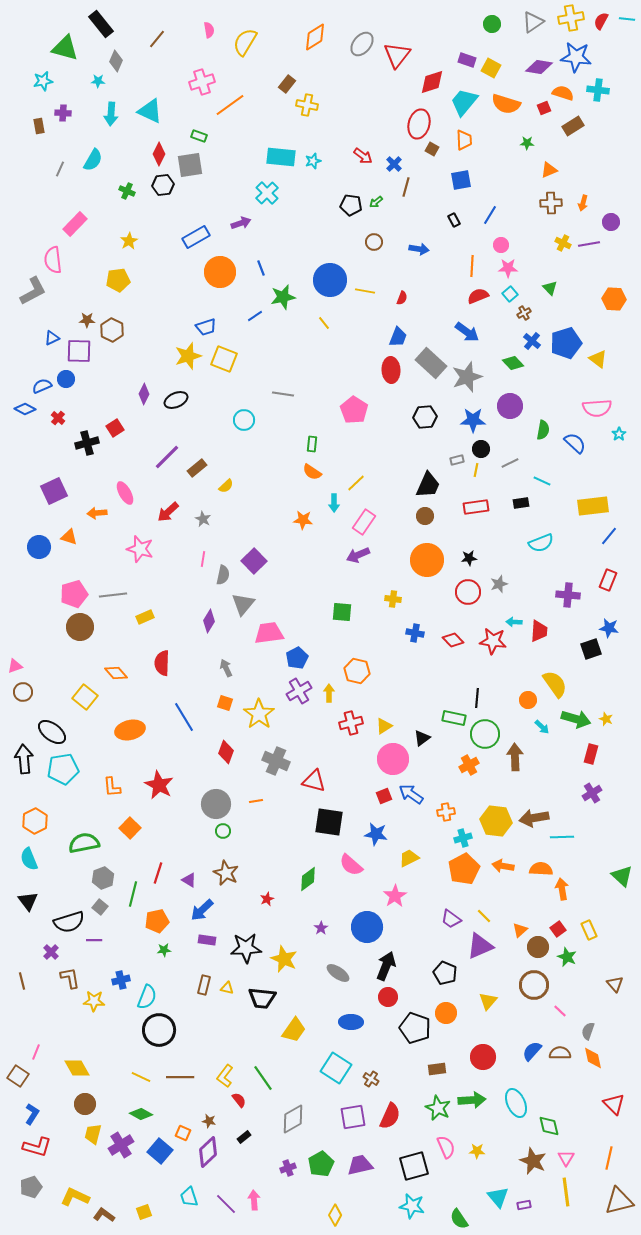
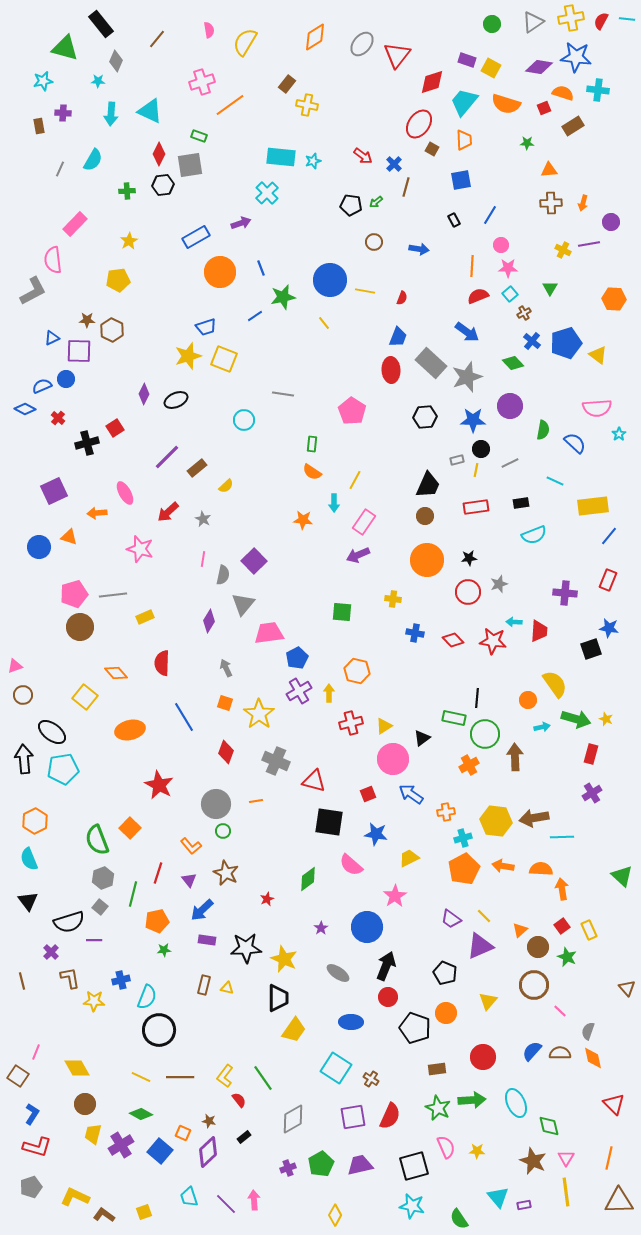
red ellipse at (419, 124): rotated 20 degrees clockwise
orange triangle at (549, 170): rotated 18 degrees clockwise
green cross at (127, 191): rotated 28 degrees counterclockwise
yellow cross at (563, 243): moved 7 px down
green triangle at (550, 288): rotated 14 degrees clockwise
yellow triangle at (598, 359): moved 4 px up
pink pentagon at (354, 410): moved 2 px left, 1 px down
cyan line at (542, 481): moved 13 px right
yellow line at (356, 483): moved 1 px left, 3 px up; rotated 18 degrees counterclockwise
cyan semicircle at (541, 543): moved 7 px left, 8 px up
purple cross at (568, 595): moved 3 px left, 2 px up
brown circle at (23, 692): moved 3 px down
cyan arrow at (542, 727): rotated 56 degrees counterclockwise
orange L-shape at (112, 787): moved 79 px right, 59 px down; rotated 35 degrees counterclockwise
red square at (384, 796): moved 16 px left, 2 px up
green semicircle at (84, 843): moved 13 px right, 3 px up; rotated 100 degrees counterclockwise
purple triangle at (189, 880): rotated 21 degrees clockwise
red square at (558, 929): moved 4 px right, 3 px up
brown triangle at (615, 984): moved 12 px right, 4 px down
black trapezoid at (262, 998): moved 16 px right; rotated 96 degrees counterclockwise
brown triangle at (619, 1201): rotated 12 degrees clockwise
